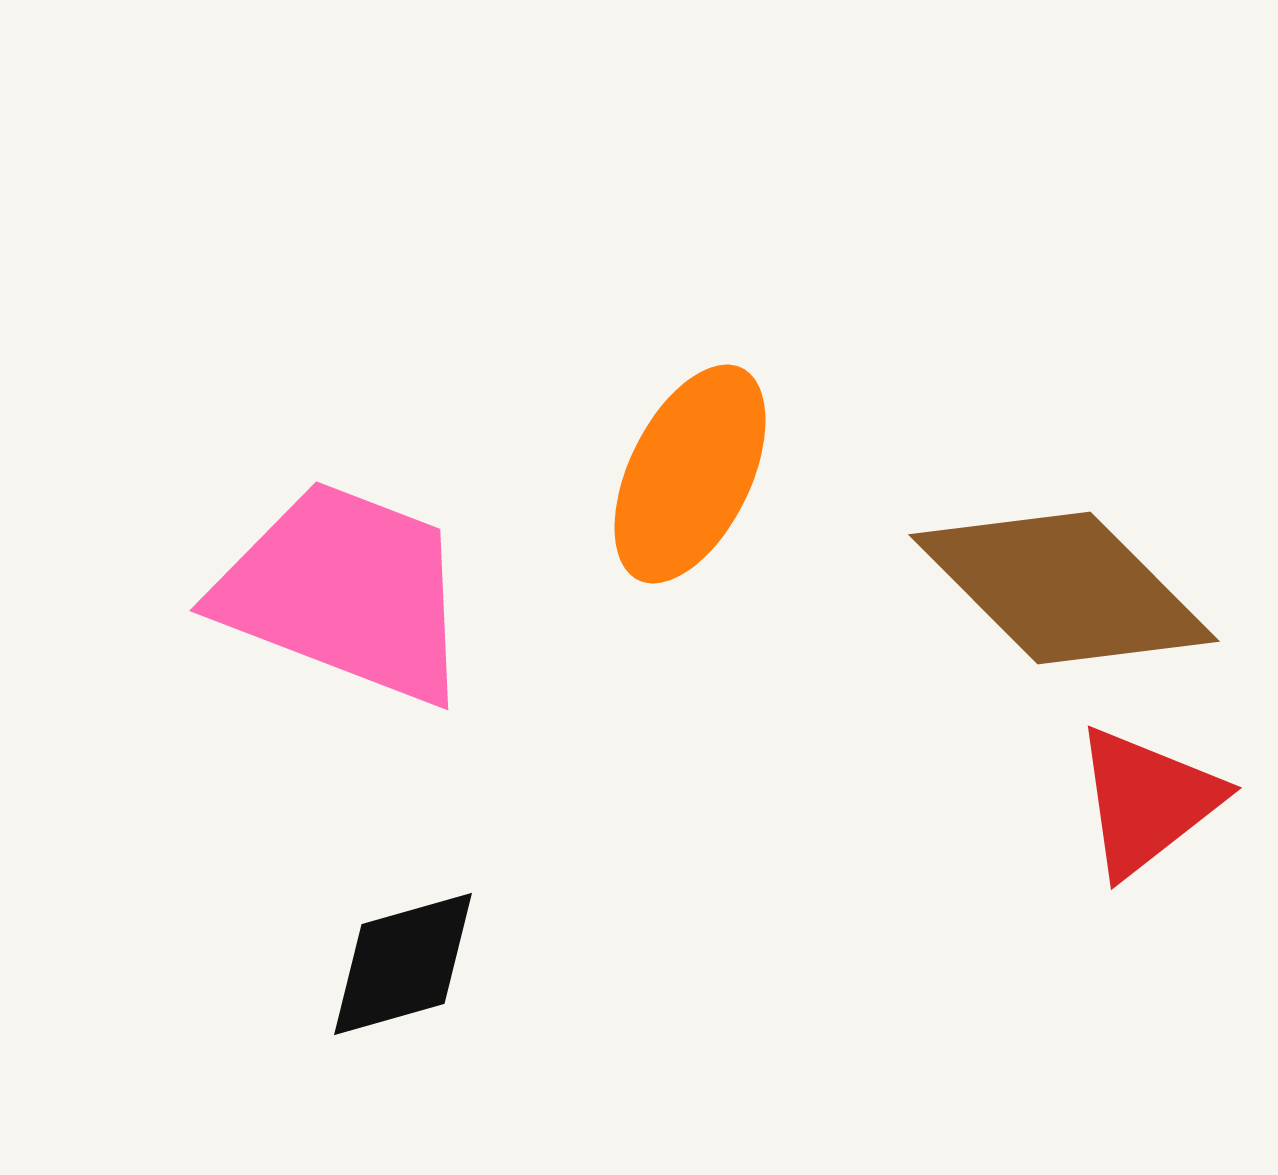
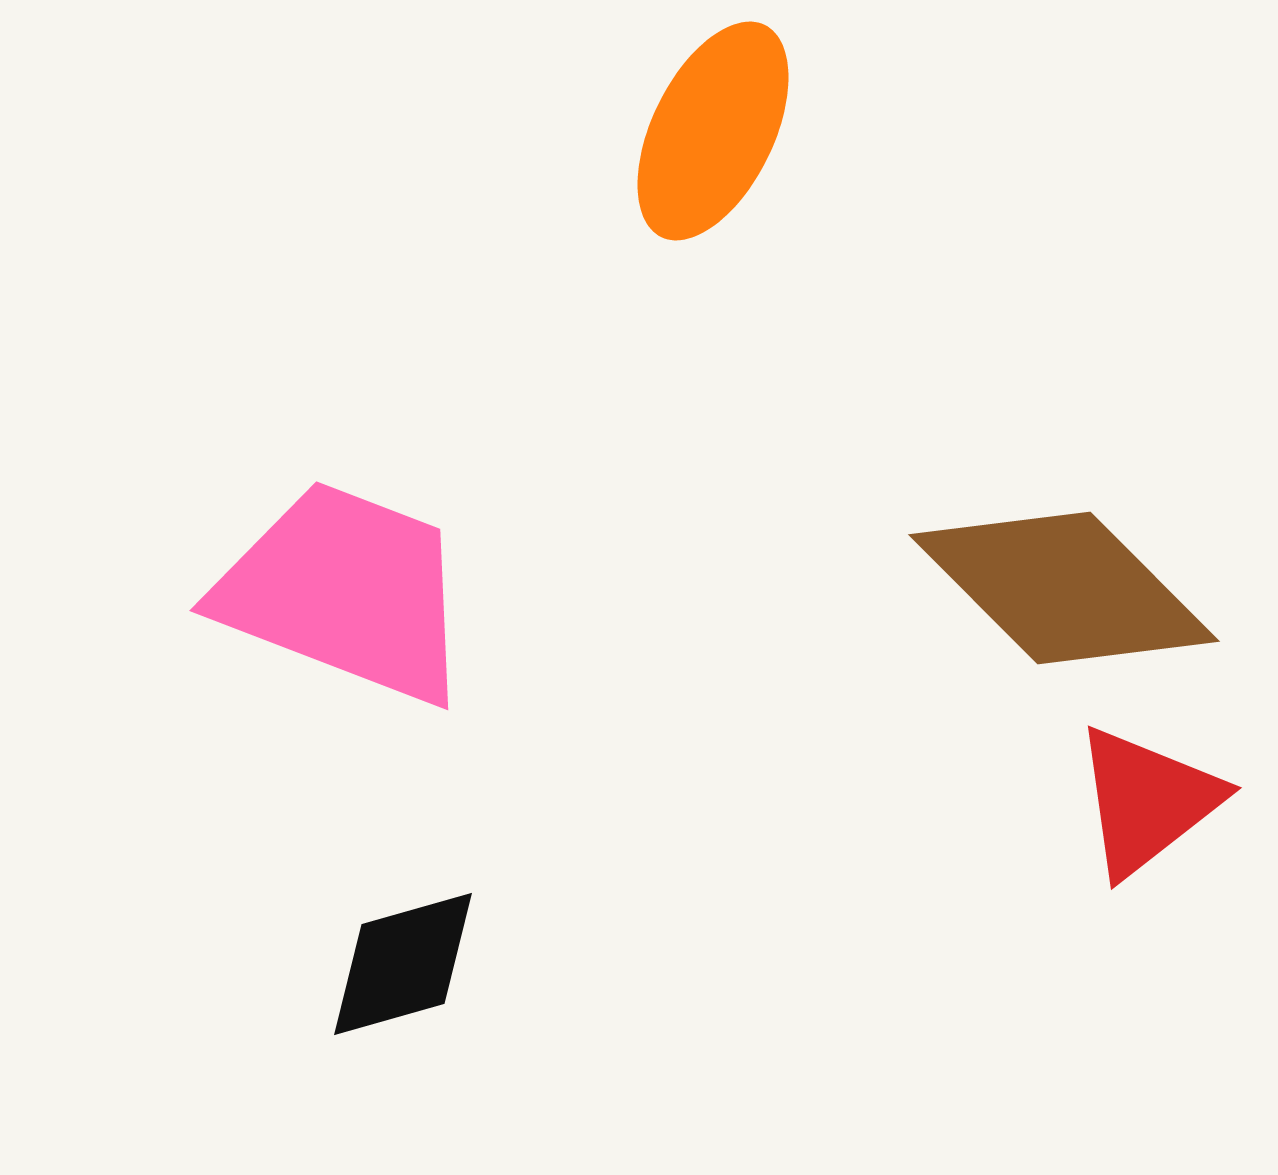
orange ellipse: moved 23 px right, 343 px up
